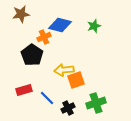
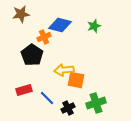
orange square: rotated 30 degrees clockwise
